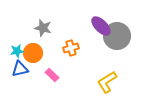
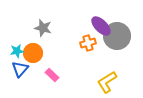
orange cross: moved 17 px right, 5 px up
blue triangle: rotated 36 degrees counterclockwise
